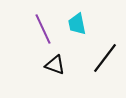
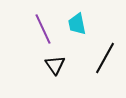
black line: rotated 8 degrees counterclockwise
black triangle: rotated 35 degrees clockwise
